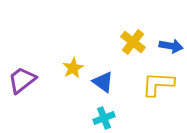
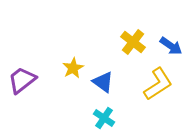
blue arrow: rotated 25 degrees clockwise
yellow L-shape: rotated 144 degrees clockwise
cyan cross: rotated 35 degrees counterclockwise
